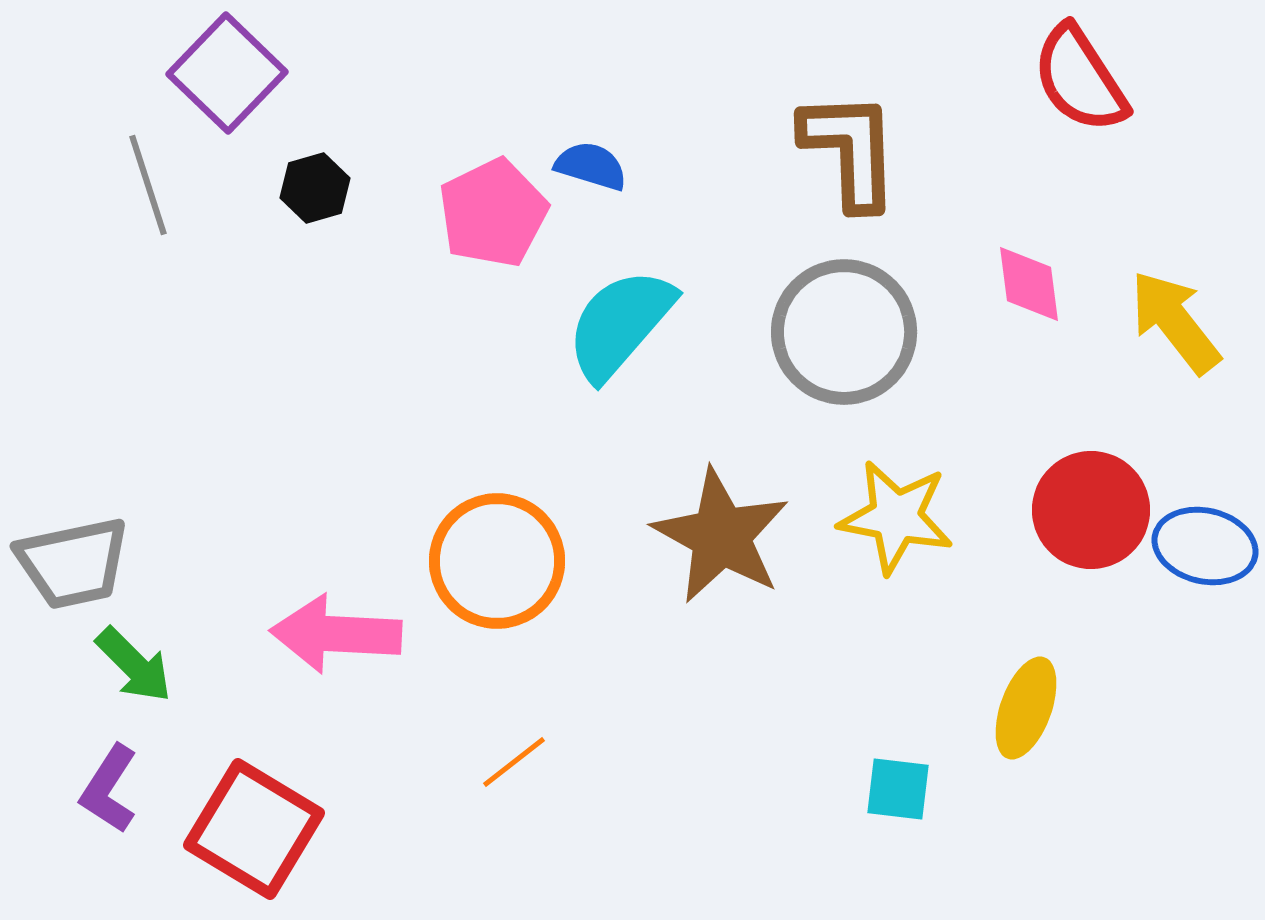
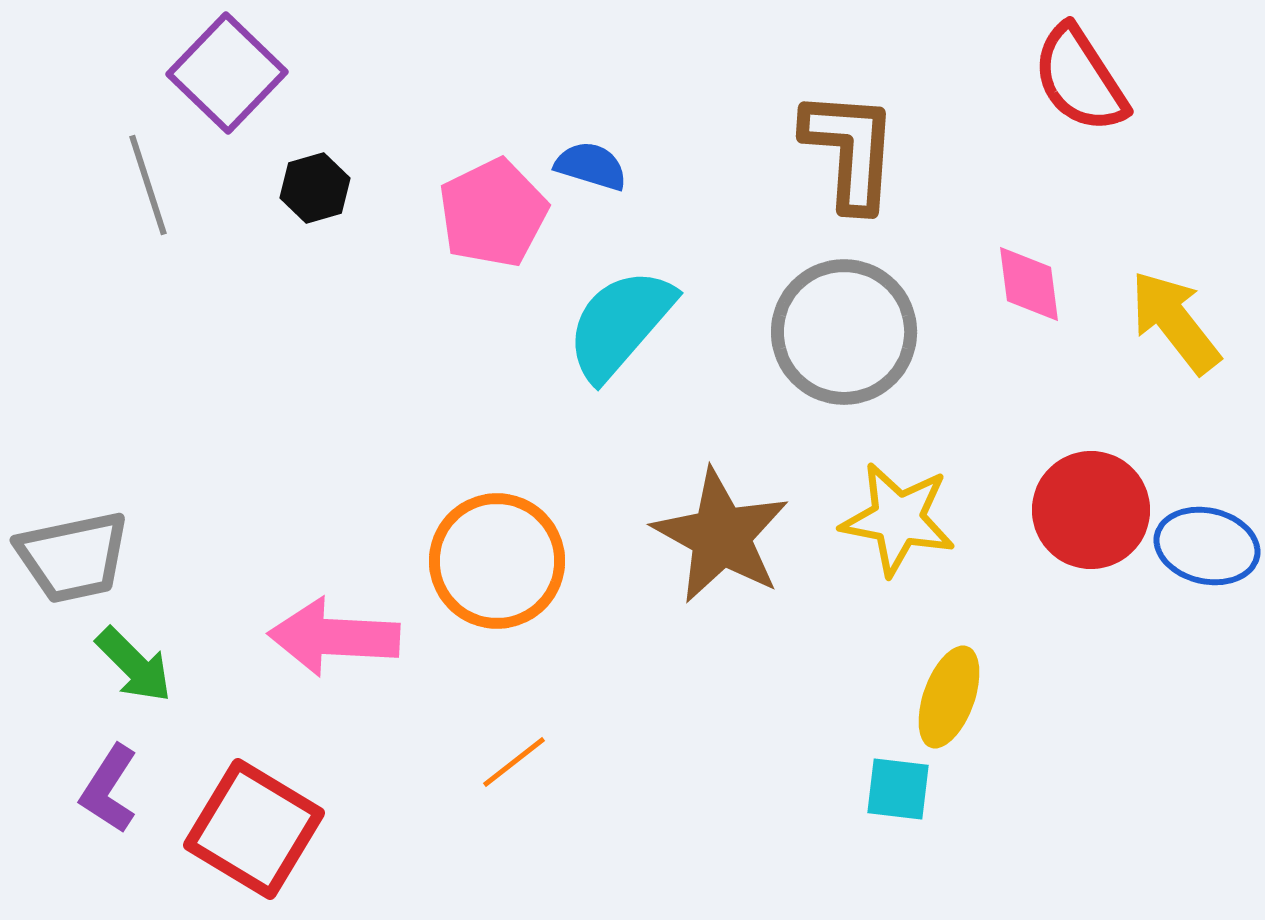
brown L-shape: rotated 6 degrees clockwise
yellow star: moved 2 px right, 2 px down
blue ellipse: moved 2 px right
gray trapezoid: moved 6 px up
pink arrow: moved 2 px left, 3 px down
yellow ellipse: moved 77 px left, 11 px up
